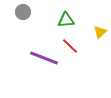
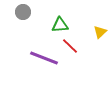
green triangle: moved 6 px left, 5 px down
